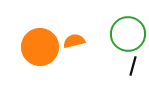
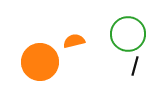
orange circle: moved 15 px down
black line: moved 2 px right
